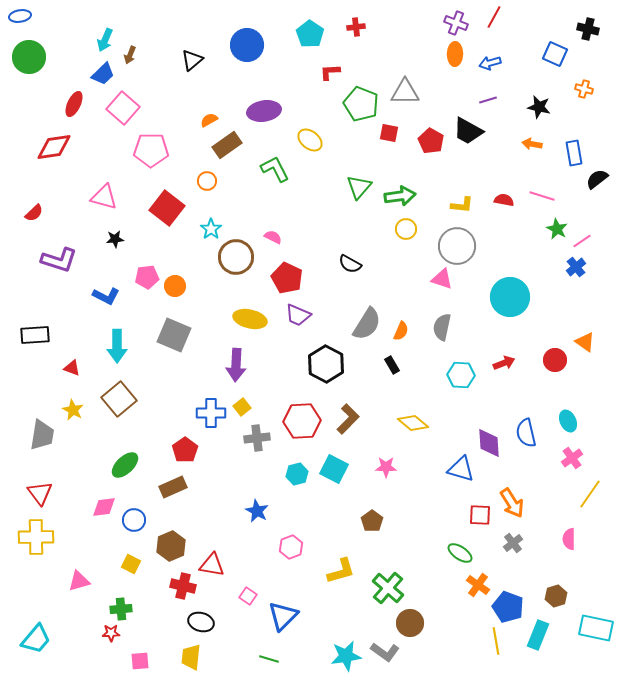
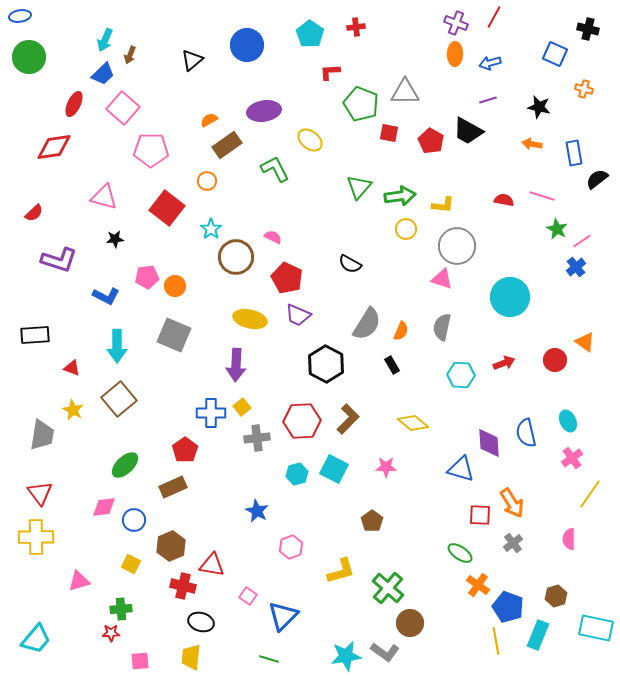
yellow L-shape at (462, 205): moved 19 px left
